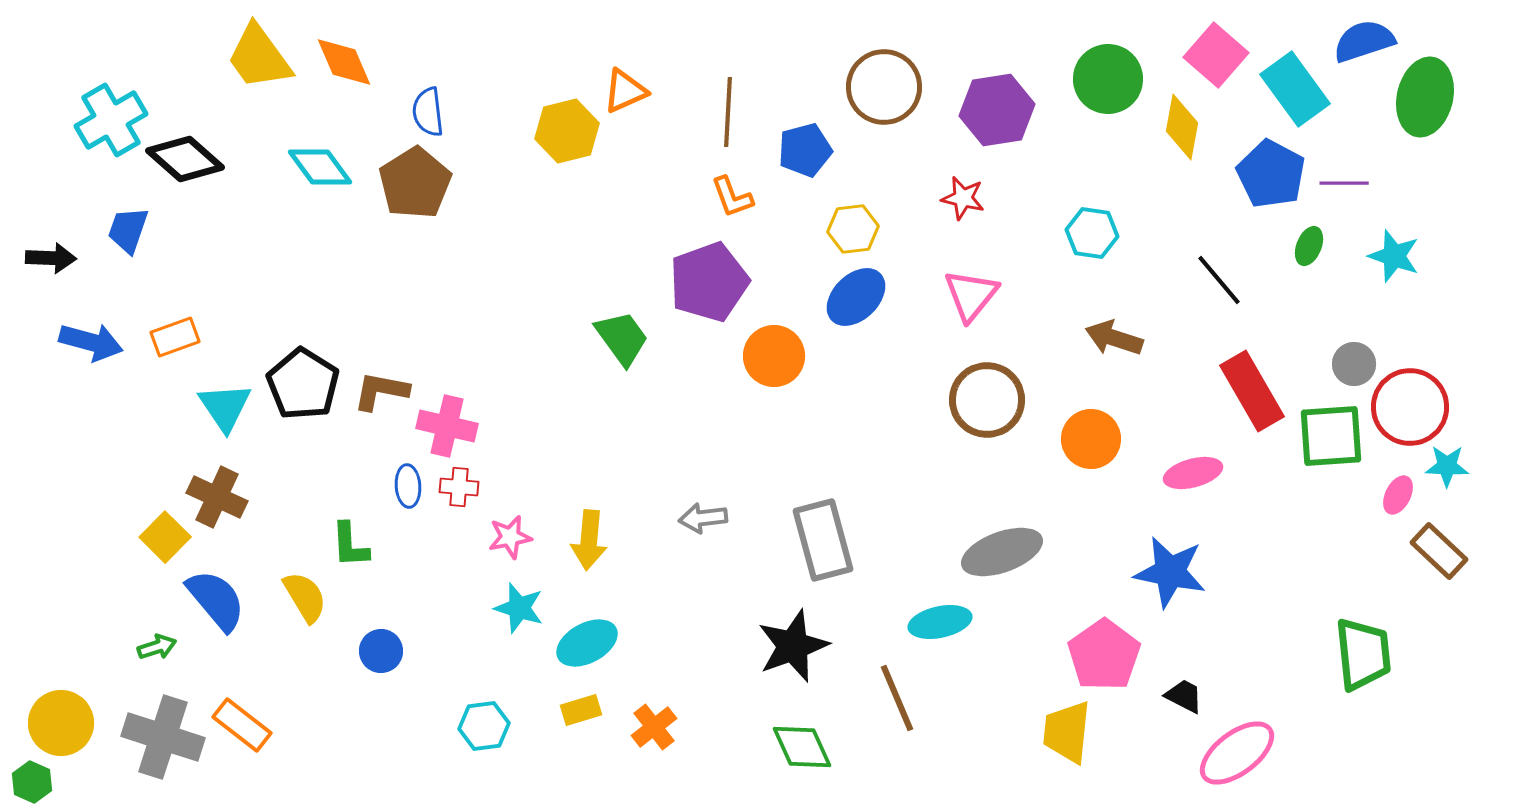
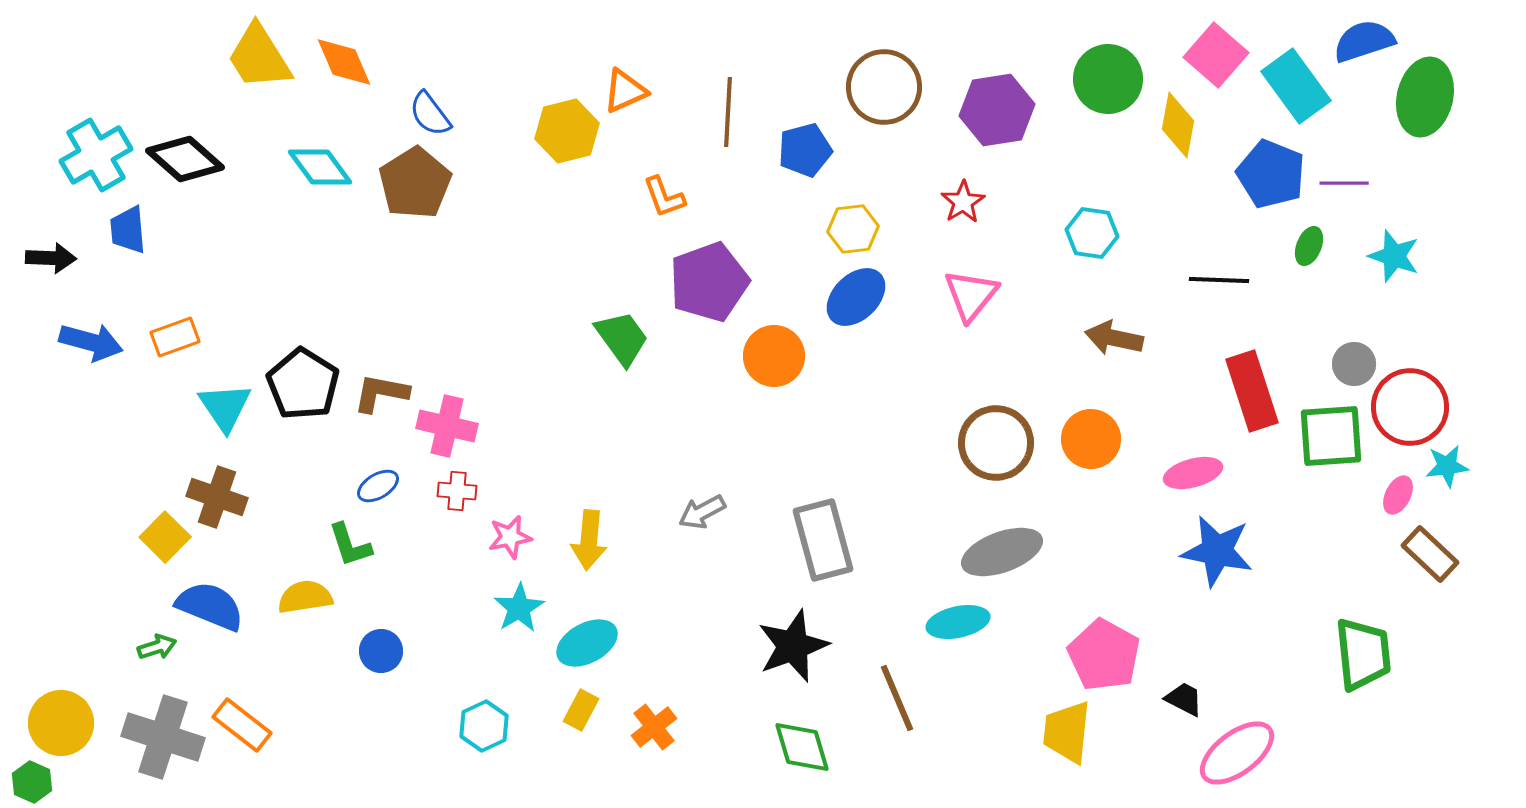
yellow trapezoid at (259, 57): rotated 4 degrees clockwise
cyan rectangle at (1295, 89): moved 1 px right, 3 px up
blue semicircle at (428, 112): moved 2 px right, 2 px down; rotated 30 degrees counterclockwise
cyan cross at (111, 120): moved 15 px left, 35 px down
yellow diamond at (1182, 127): moved 4 px left, 2 px up
blue pentagon at (1271, 174): rotated 6 degrees counterclockwise
orange L-shape at (732, 197): moved 68 px left
red star at (963, 198): moved 4 px down; rotated 27 degrees clockwise
blue trapezoid at (128, 230): rotated 24 degrees counterclockwise
black line at (1219, 280): rotated 48 degrees counterclockwise
brown arrow at (1114, 338): rotated 6 degrees counterclockwise
brown L-shape at (381, 391): moved 2 px down
red rectangle at (1252, 391): rotated 12 degrees clockwise
brown circle at (987, 400): moved 9 px right, 43 px down
cyan star at (1447, 466): rotated 9 degrees counterclockwise
blue ellipse at (408, 486): moved 30 px left; rotated 63 degrees clockwise
red cross at (459, 487): moved 2 px left, 4 px down
brown cross at (217, 497): rotated 6 degrees counterclockwise
gray arrow at (703, 518): moved 1 px left, 6 px up; rotated 21 degrees counterclockwise
green L-shape at (350, 545): rotated 15 degrees counterclockwise
brown rectangle at (1439, 551): moved 9 px left, 3 px down
blue star at (1170, 572): moved 47 px right, 21 px up
yellow semicircle at (305, 597): rotated 68 degrees counterclockwise
blue semicircle at (216, 600): moved 6 px left, 6 px down; rotated 28 degrees counterclockwise
cyan star at (519, 608): rotated 24 degrees clockwise
cyan ellipse at (940, 622): moved 18 px right
pink pentagon at (1104, 655): rotated 8 degrees counterclockwise
black trapezoid at (1184, 696): moved 3 px down
yellow rectangle at (581, 710): rotated 45 degrees counterclockwise
cyan hexagon at (484, 726): rotated 18 degrees counterclockwise
green diamond at (802, 747): rotated 8 degrees clockwise
